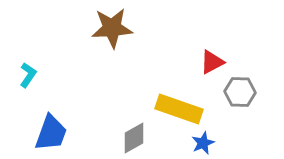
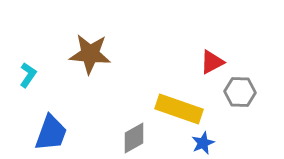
brown star: moved 22 px left, 26 px down; rotated 9 degrees clockwise
